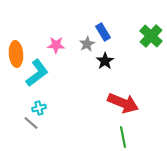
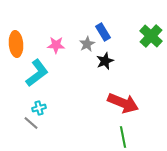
orange ellipse: moved 10 px up
black star: rotated 12 degrees clockwise
